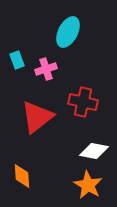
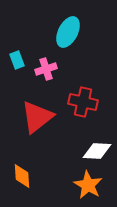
white diamond: moved 3 px right; rotated 8 degrees counterclockwise
